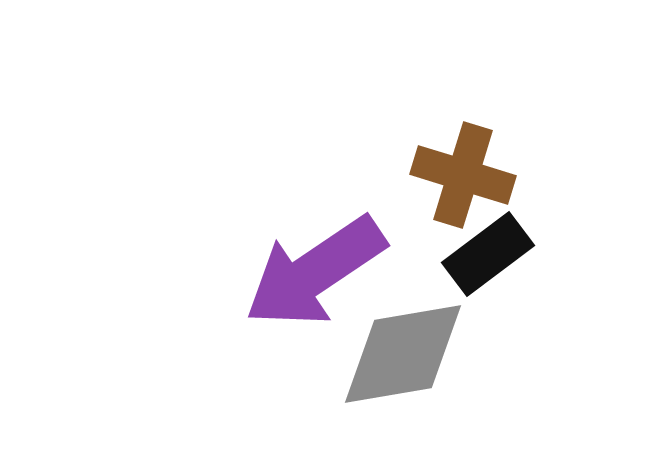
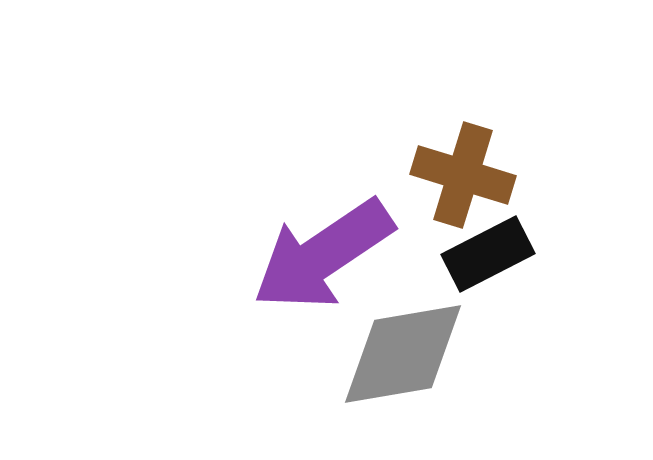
black rectangle: rotated 10 degrees clockwise
purple arrow: moved 8 px right, 17 px up
